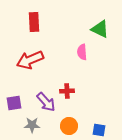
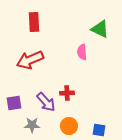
red cross: moved 2 px down
